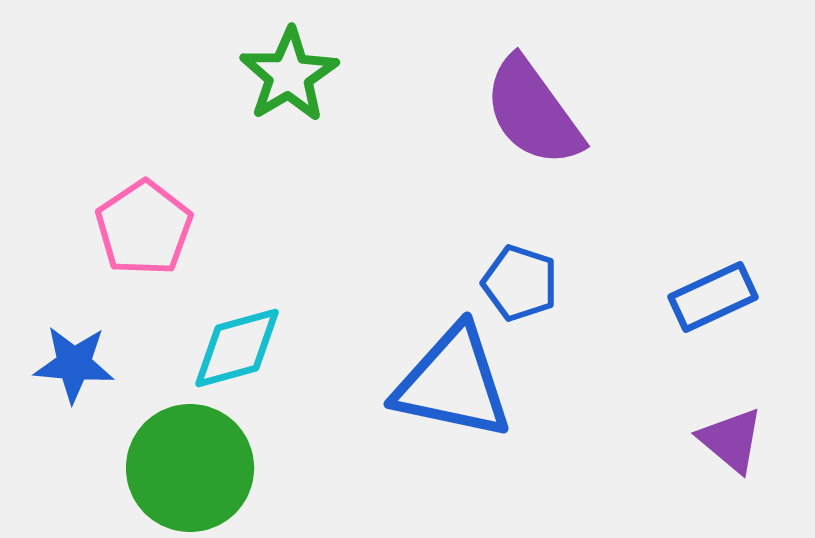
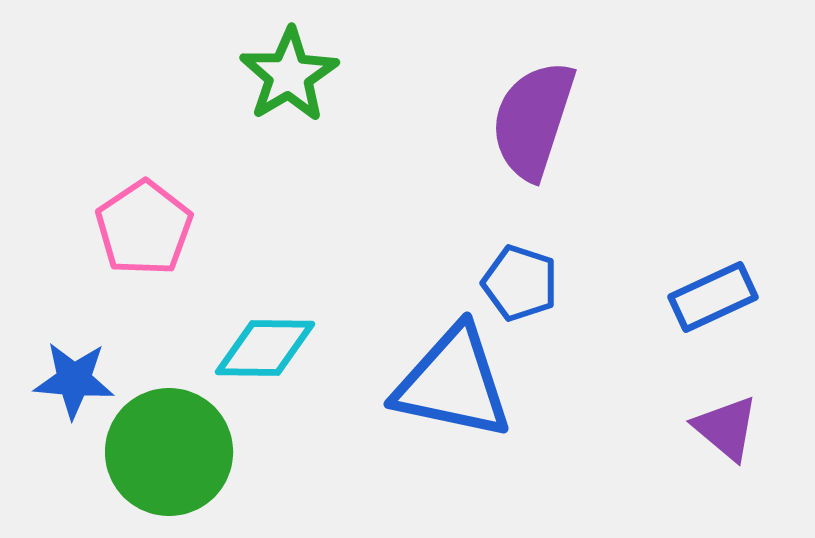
purple semicircle: moved 8 px down; rotated 54 degrees clockwise
cyan diamond: moved 28 px right; rotated 16 degrees clockwise
blue star: moved 16 px down
purple triangle: moved 5 px left, 12 px up
green circle: moved 21 px left, 16 px up
